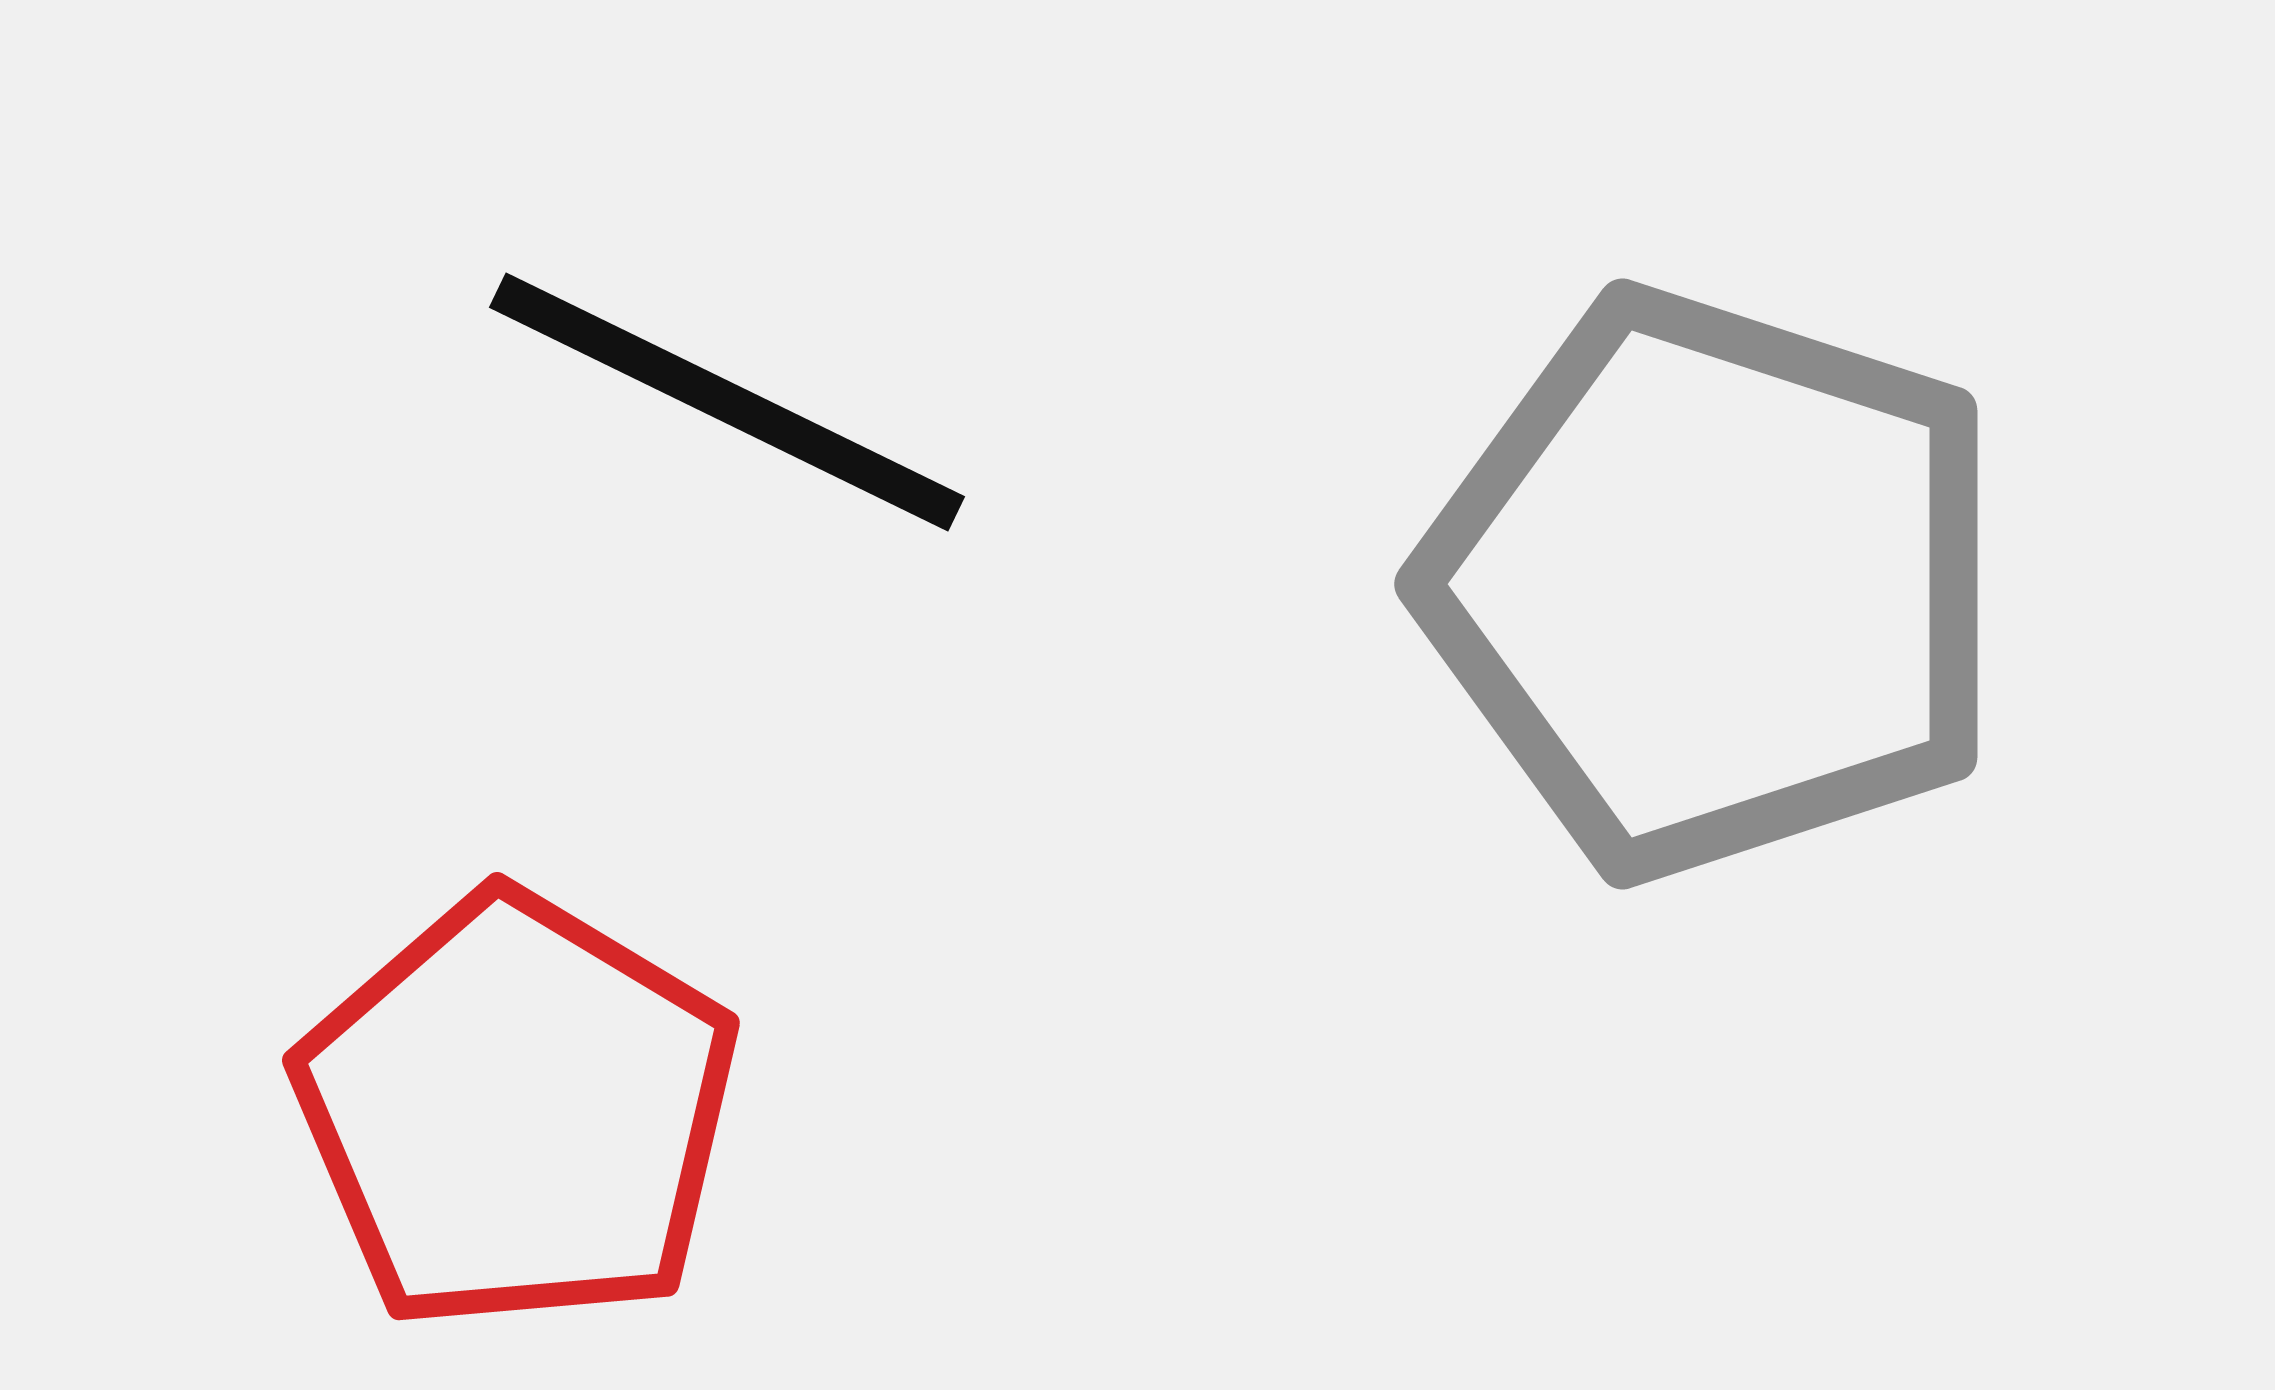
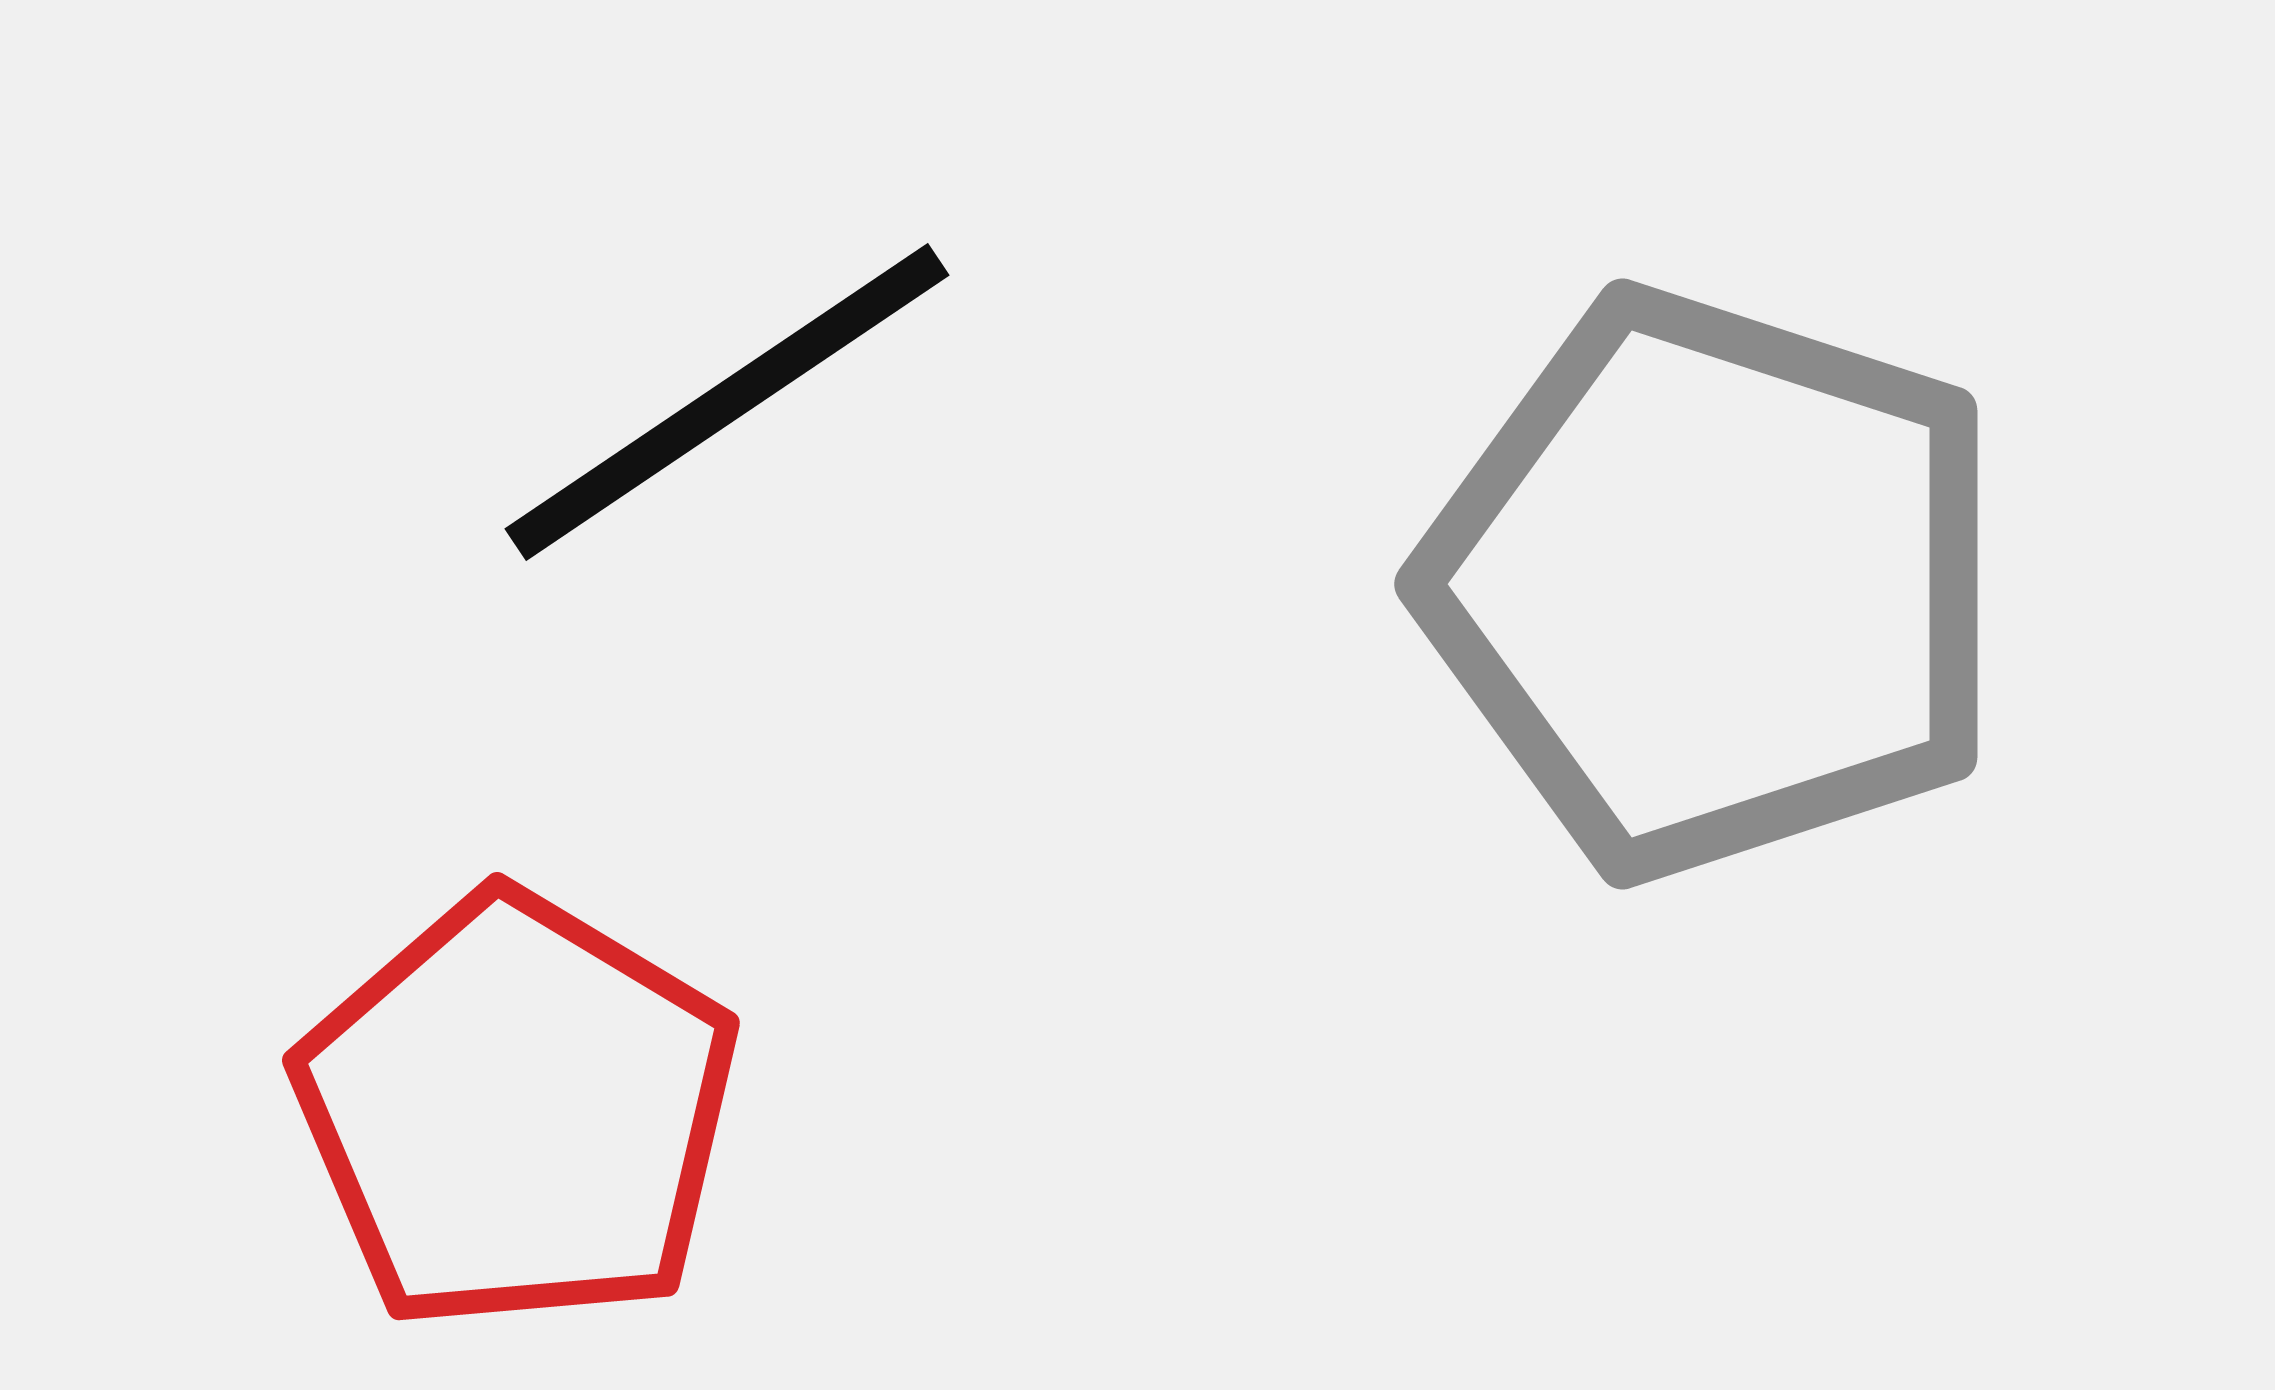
black line: rotated 60 degrees counterclockwise
